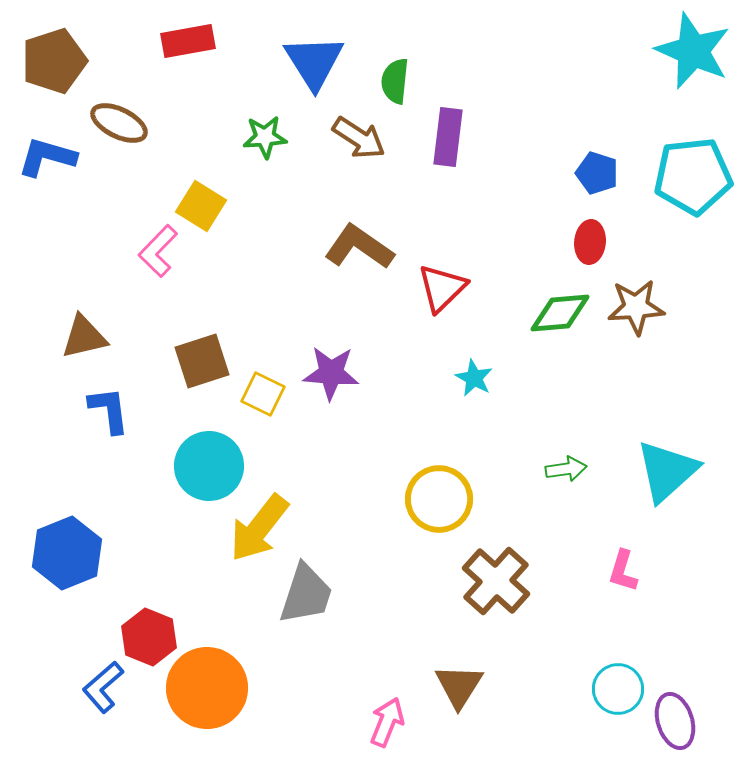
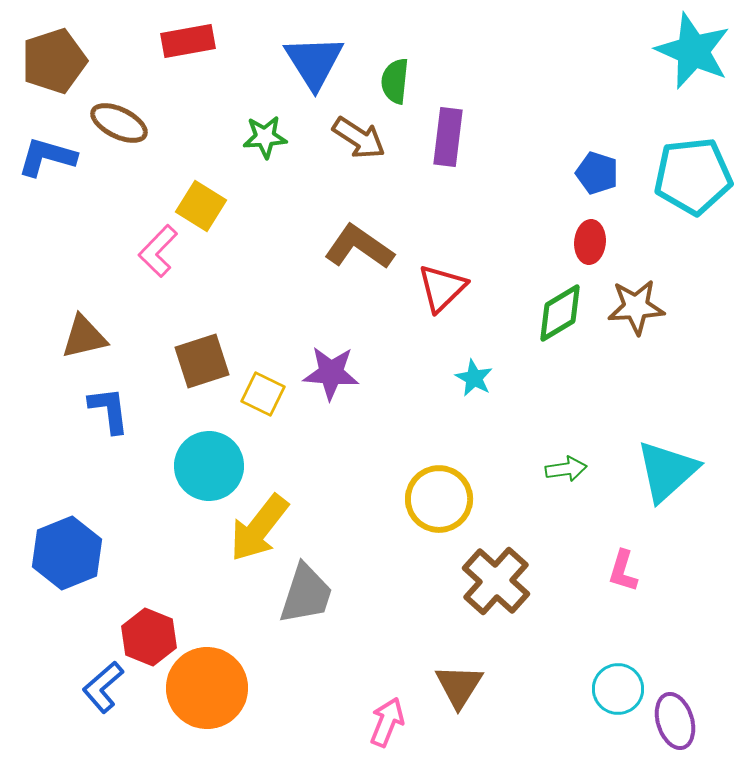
green diamond at (560, 313): rotated 26 degrees counterclockwise
